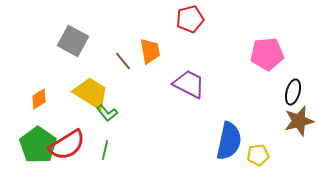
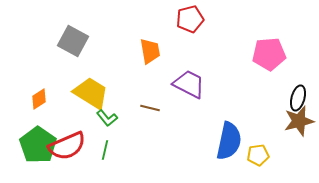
pink pentagon: moved 2 px right
brown line: moved 27 px right, 47 px down; rotated 36 degrees counterclockwise
black ellipse: moved 5 px right, 6 px down
green L-shape: moved 5 px down
red semicircle: moved 1 px down; rotated 9 degrees clockwise
